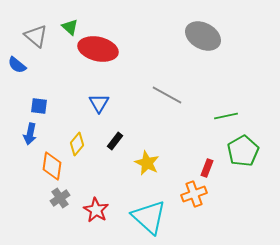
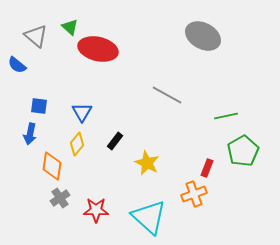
blue triangle: moved 17 px left, 9 px down
red star: rotated 30 degrees counterclockwise
